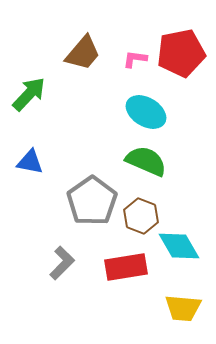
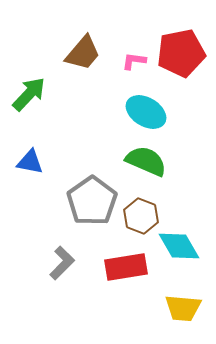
pink L-shape: moved 1 px left, 2 px down
